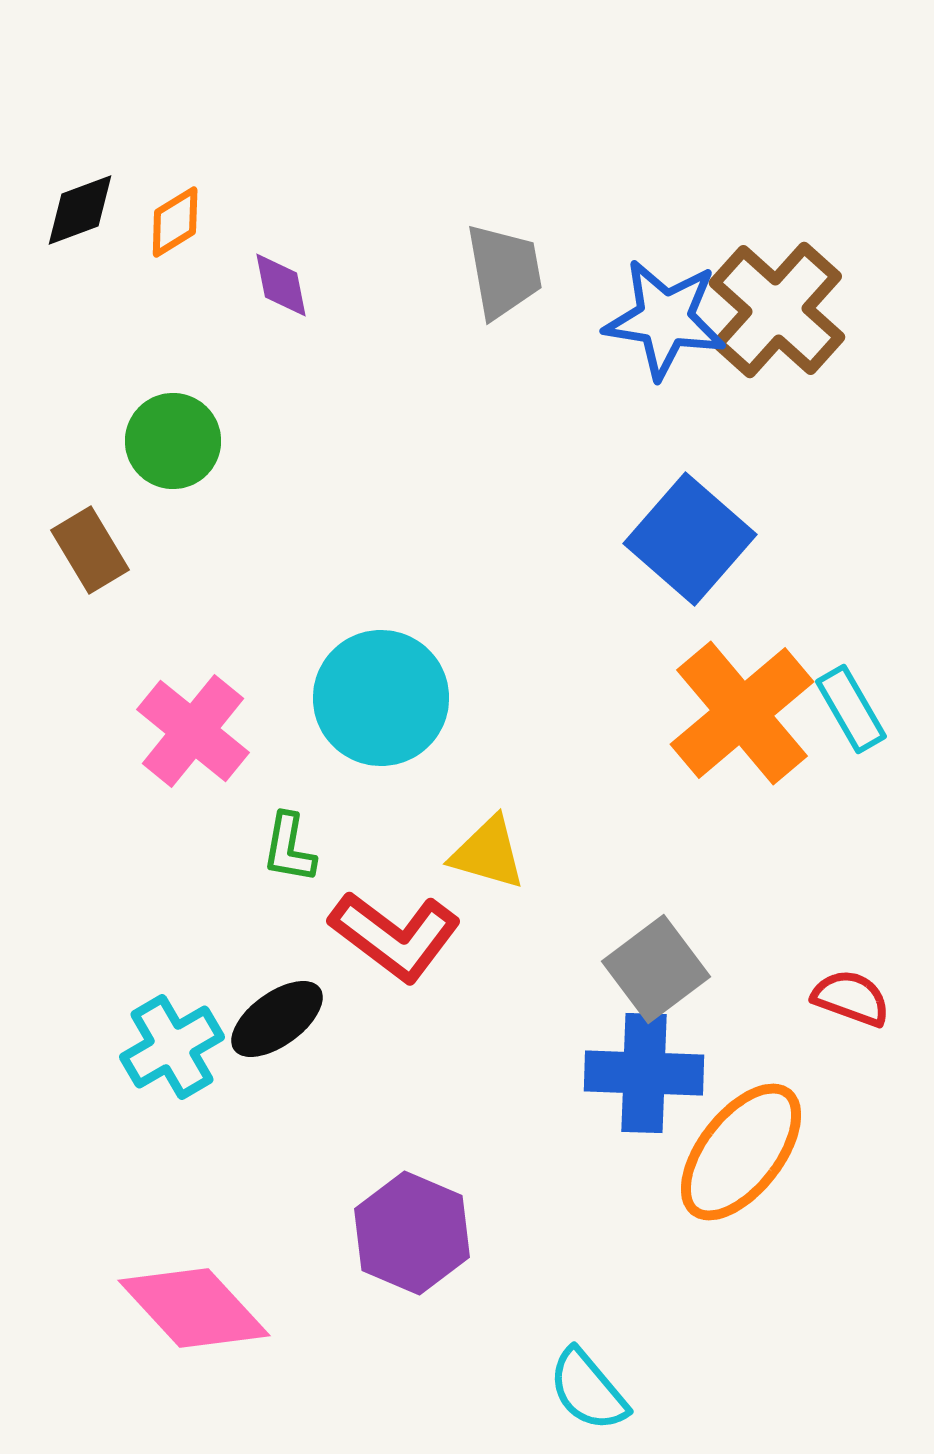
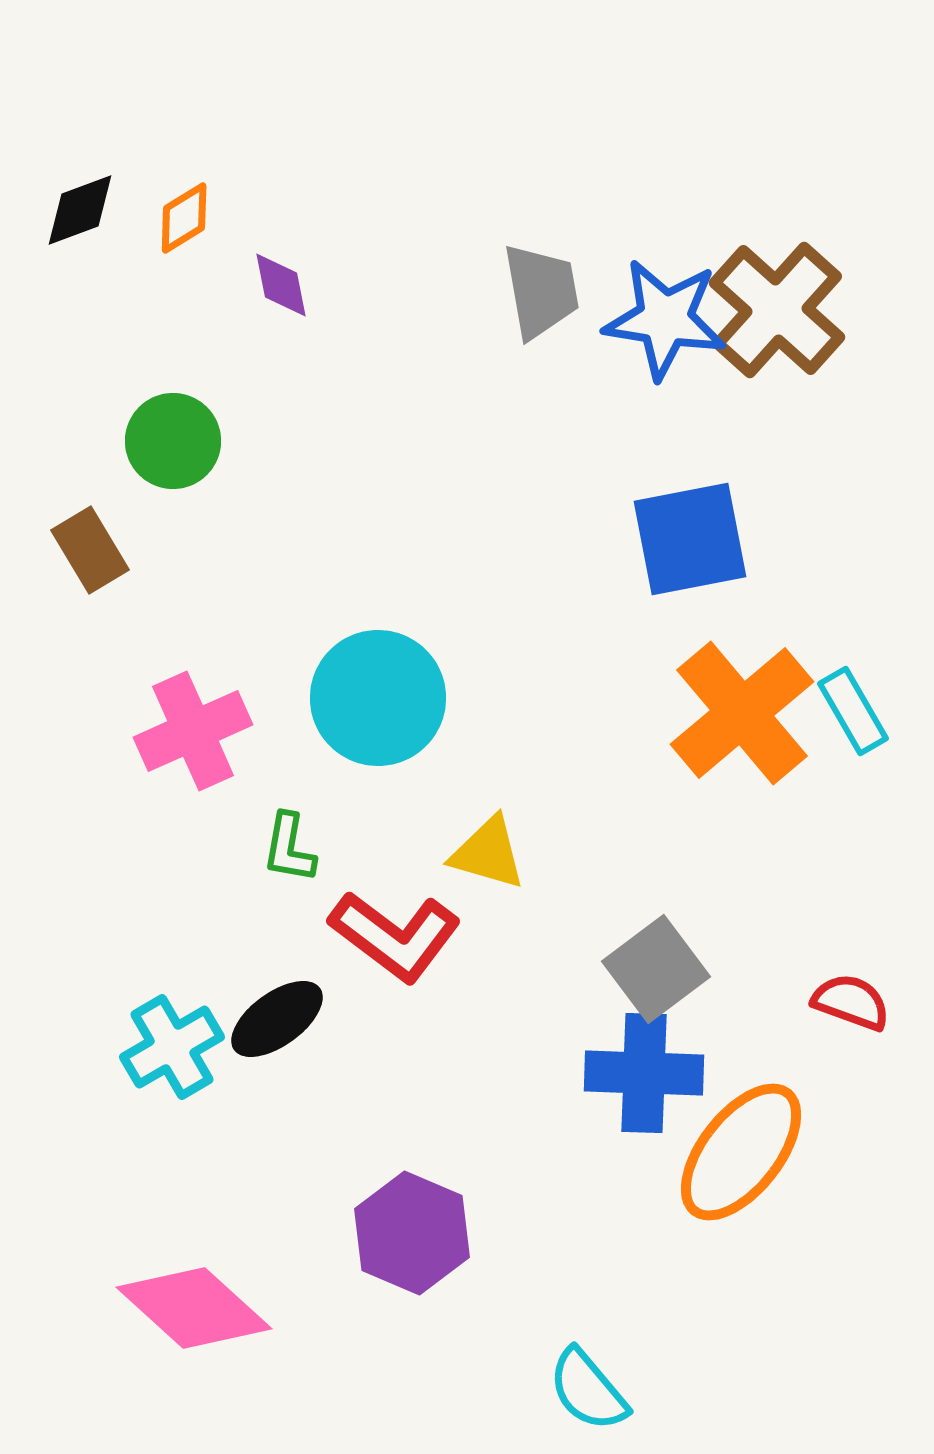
orange diamond: moved 9 px right, 4 px up
gray trapezoid: moved 37 px right, 20 px down
blue square: rotated 38 degrees clockwise
cyan circle: moved 3 px left
cyan rectangle: moved 2 px right, 2 px down
pink cross: rotated 27 degrees clockwise
red semicircle: moved 4 px down
pink diamond: rotated 5 degrees counterclockwise
